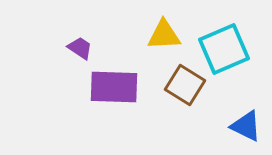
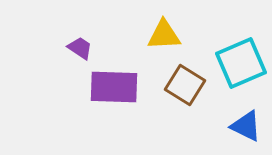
cyan square: moved 17 px right, 14 px down
